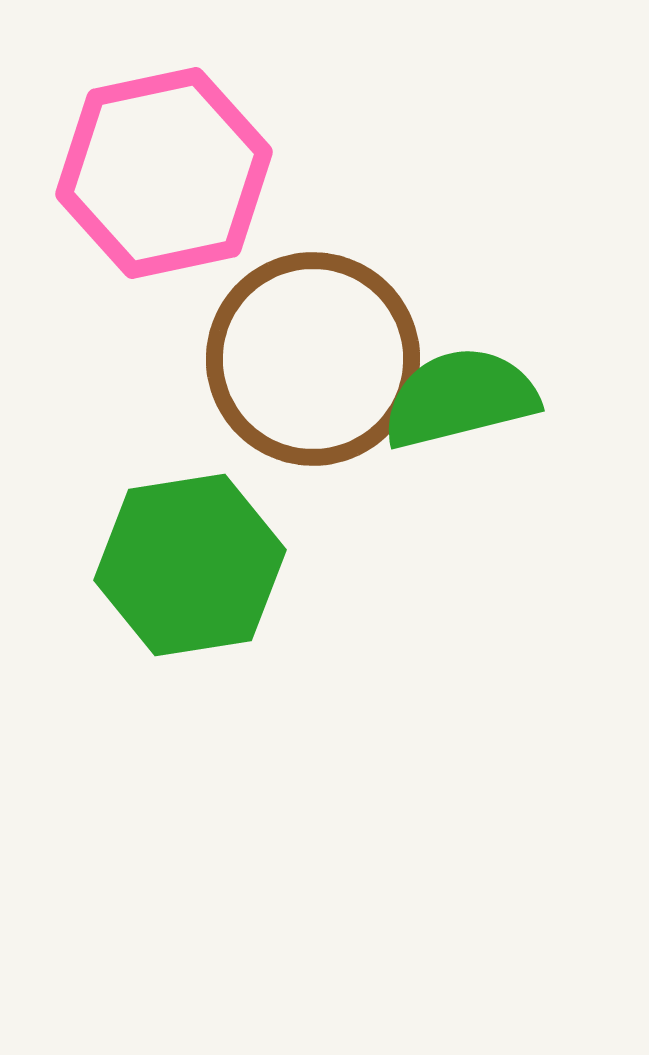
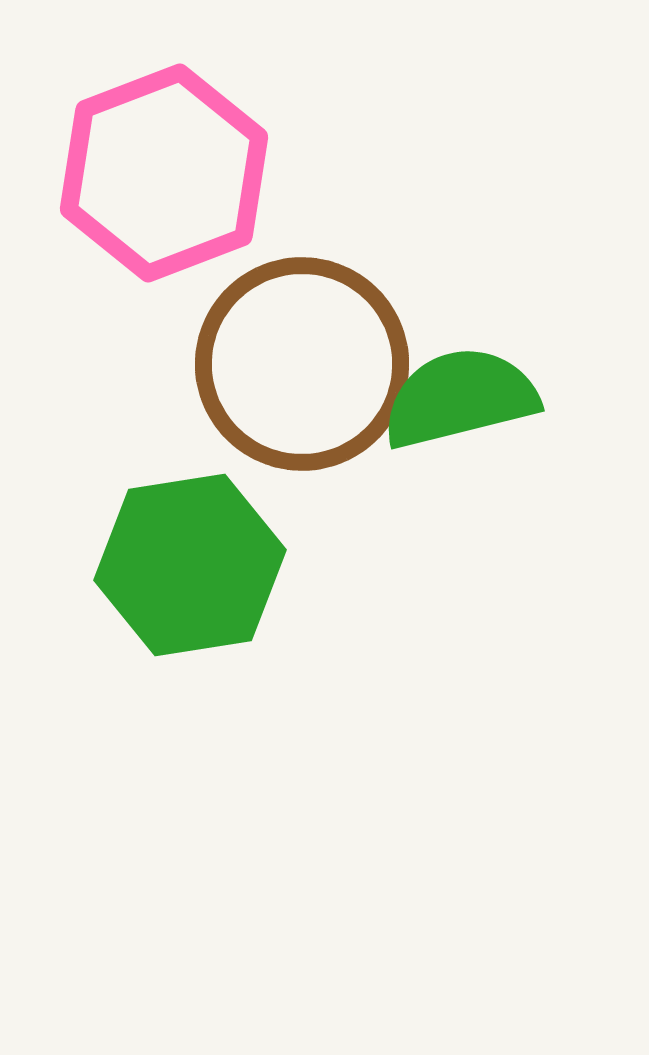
pink hexagon: rotated 9 degrees counterclockwise
brown circle: moved 11 px left, 5 px down
